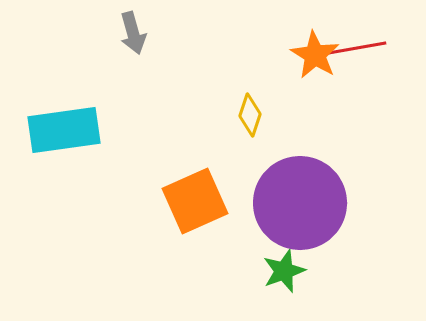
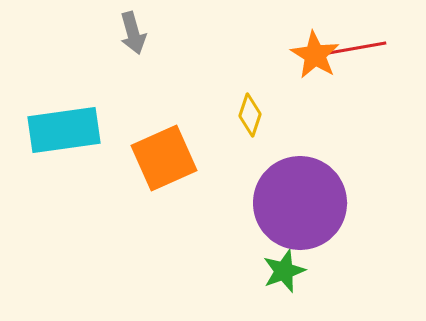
orange square: moved 31 px left, 43 px up
